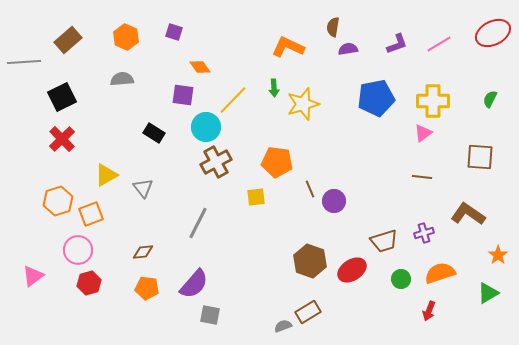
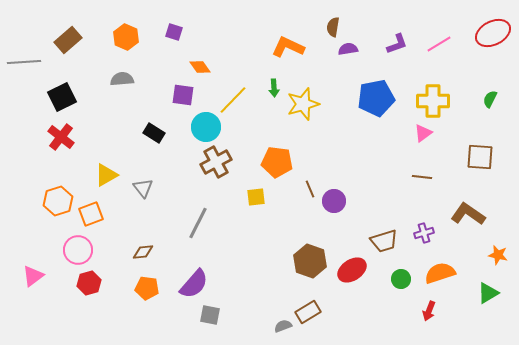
red cross at (62, 139): moved 1 px left, 2 px up; rotated 8 degrees counterclockwise
orange star at (498, 255): rotated 24 degrees counterclockwise
